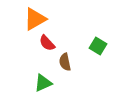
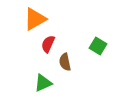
red semicircle: moved 1 px right, 1 px down; rotated 66 degrees clockwise
